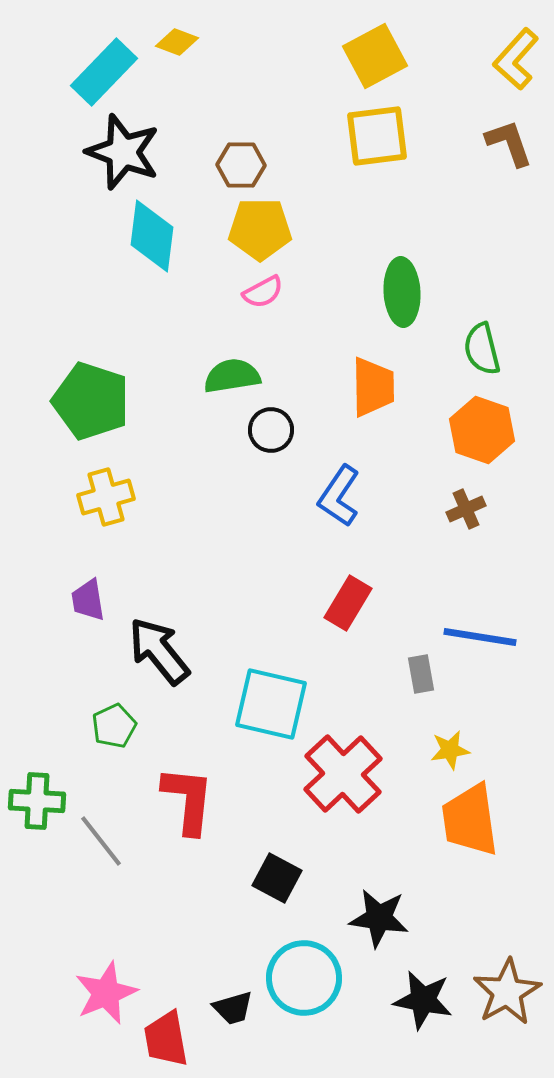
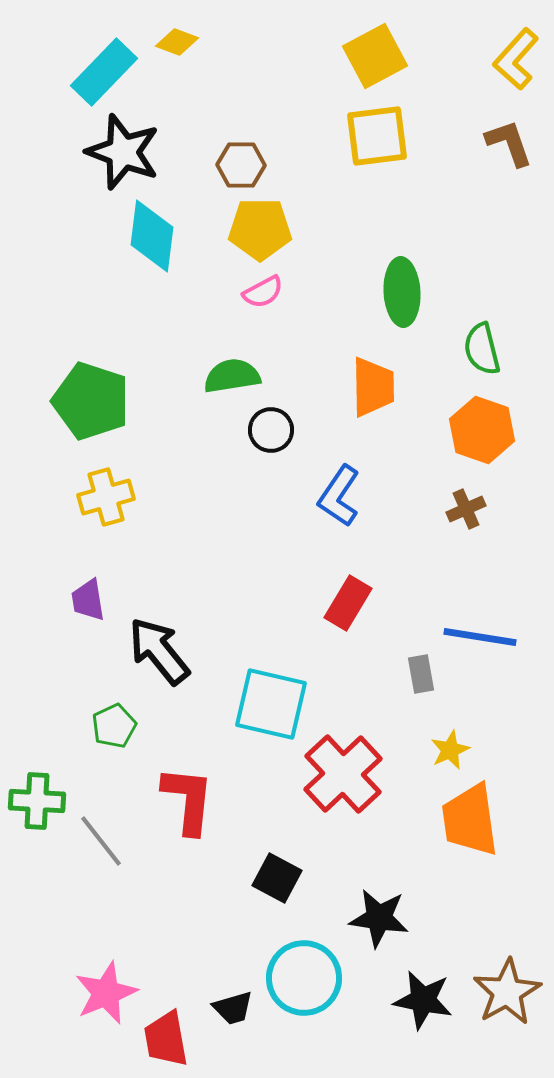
yellow star at (450, 750): rotated 15 degrees counterclockwise
